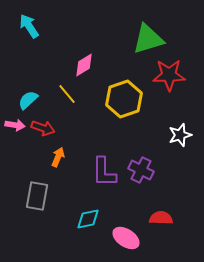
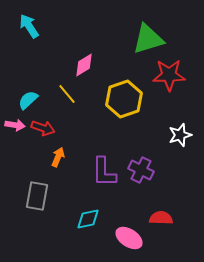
pink ellipse: moved 3 px right
